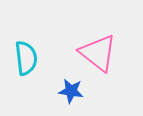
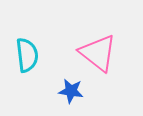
cyan semicircle: moved 1 px right, 3 px up
